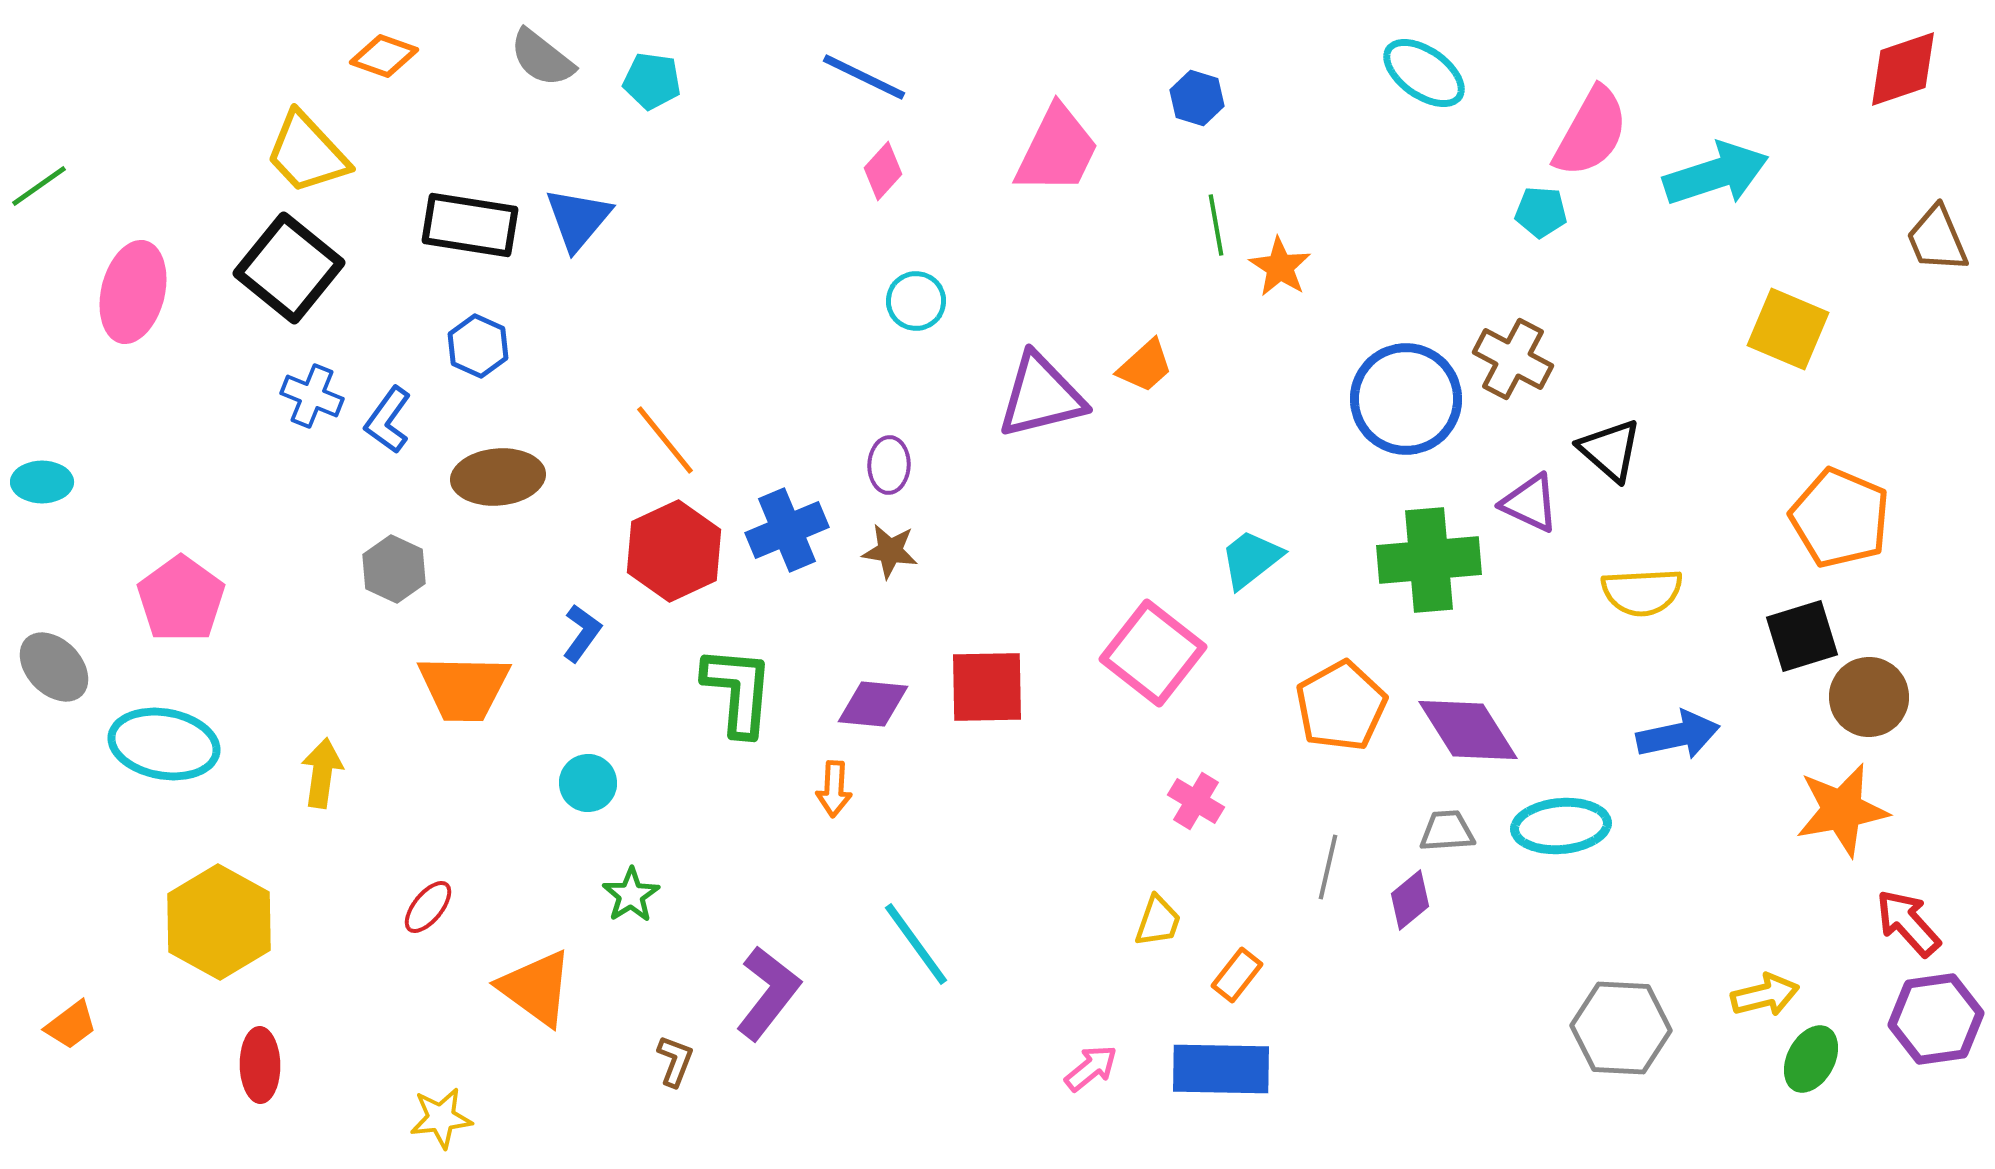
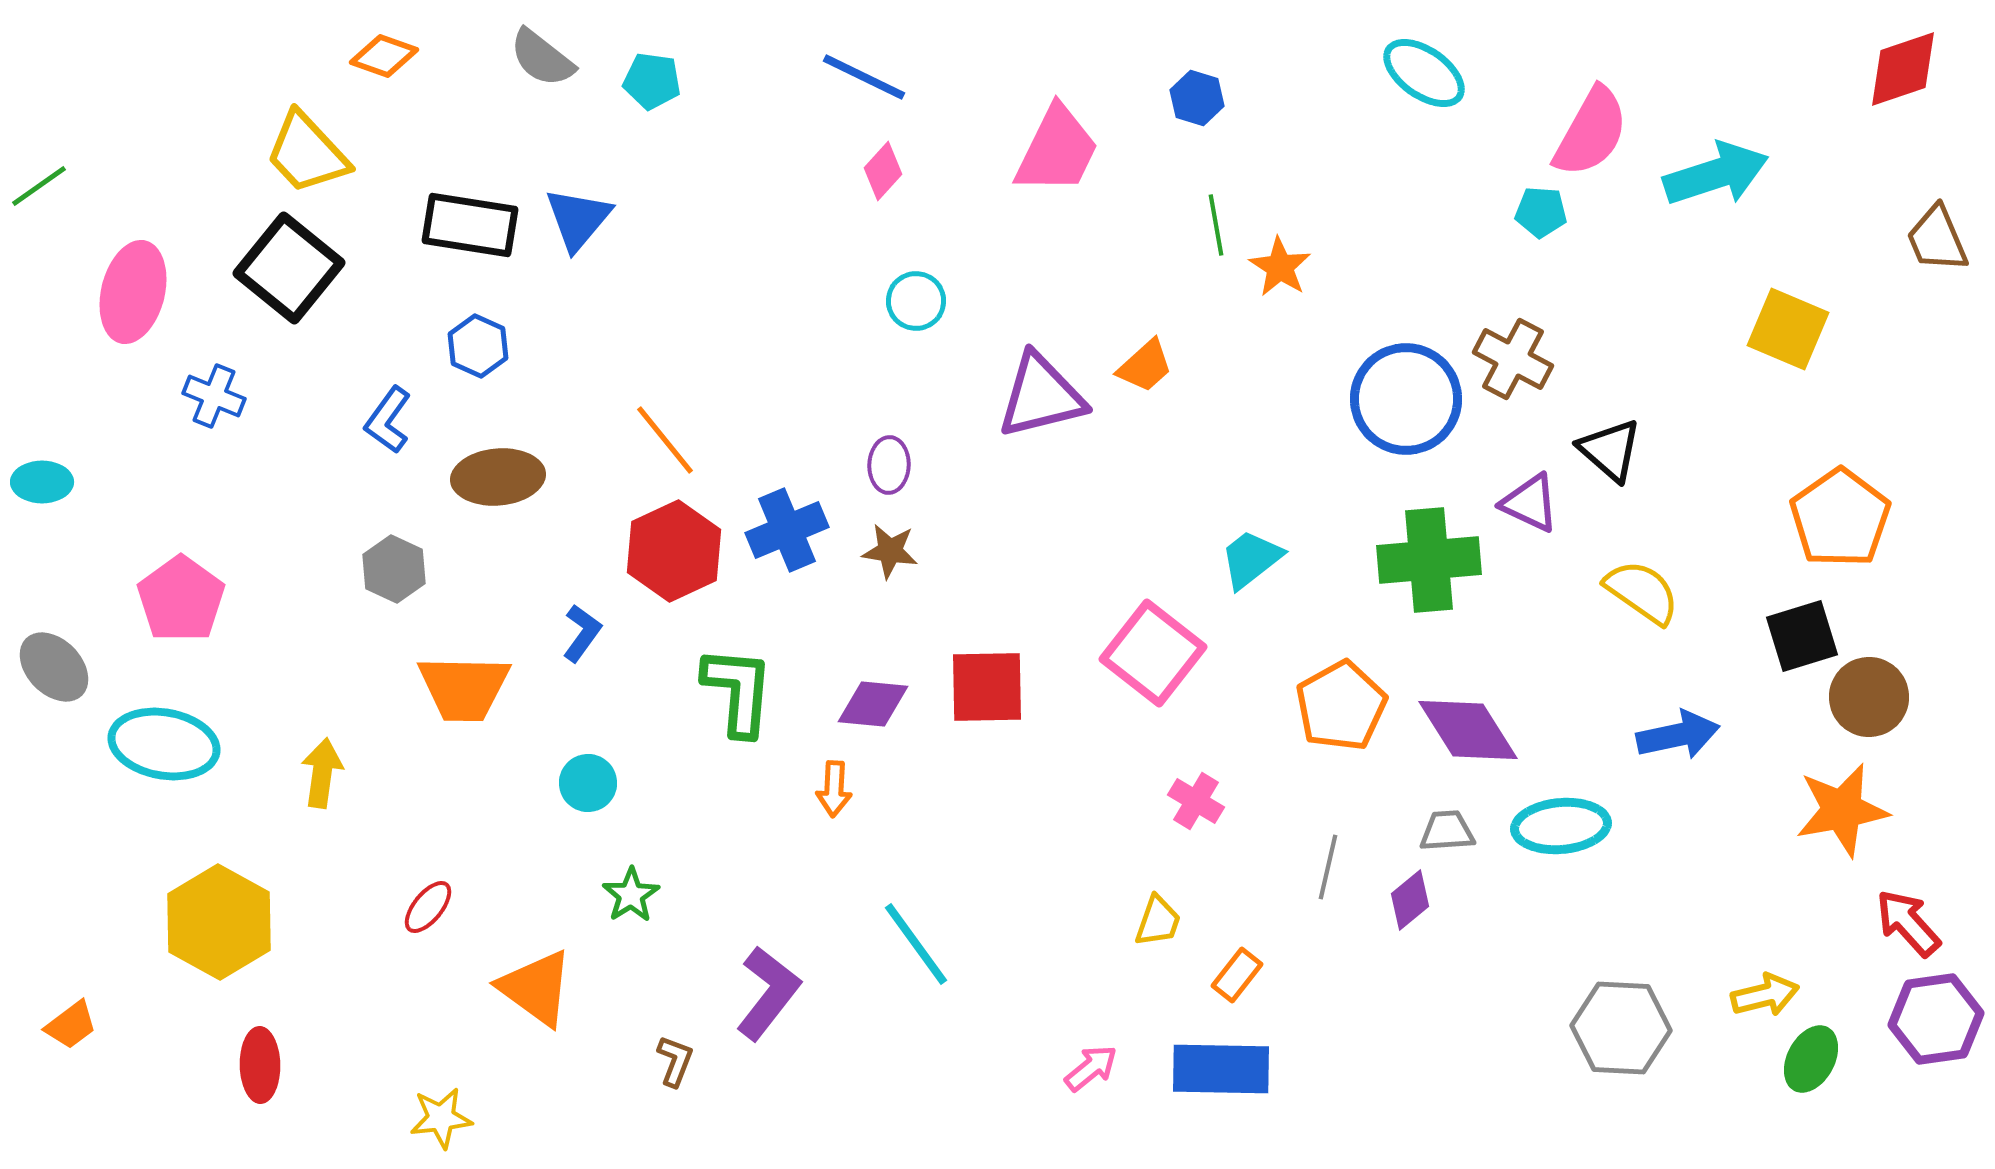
blue cross at (312, 396): moved 98 px left
orange pentagon at (1840, 518): rotated 14 degrees clockwise
yellow semicircle at (1642, 592): rotated 142 degrees counterclockwise
